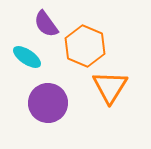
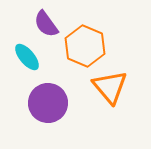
cyan ellipse: rotated 16 degrees clockwise
orange triangle: rotated 12 degrees counterclockwise
